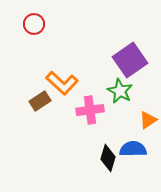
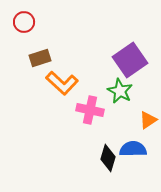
red circle: moved 10 px left, 2 px up
brown rectangle: moved 43 px up; rotated 15 degrees clockwise
pink cross: rotated 20 degrees clockwise
